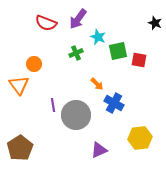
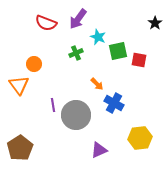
black star: rotated 16 degrees clockwise
